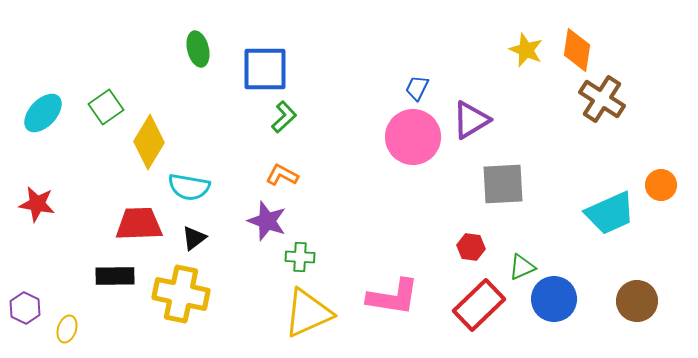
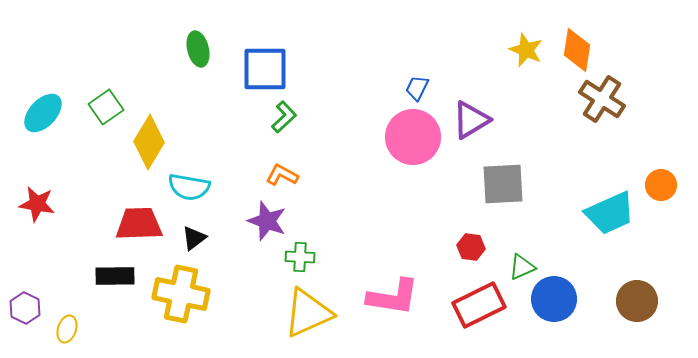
red rectangle: rotated 18 degrees clockwise
